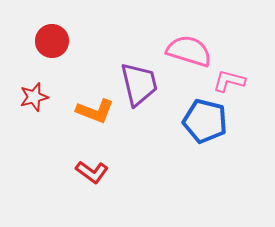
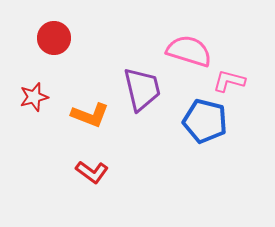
red circle: moved 2 px right, 3 px up
purple trapezoid: moved 3 px right, 5 px down
orange L-shape: moved 5 px left, 4 px down
